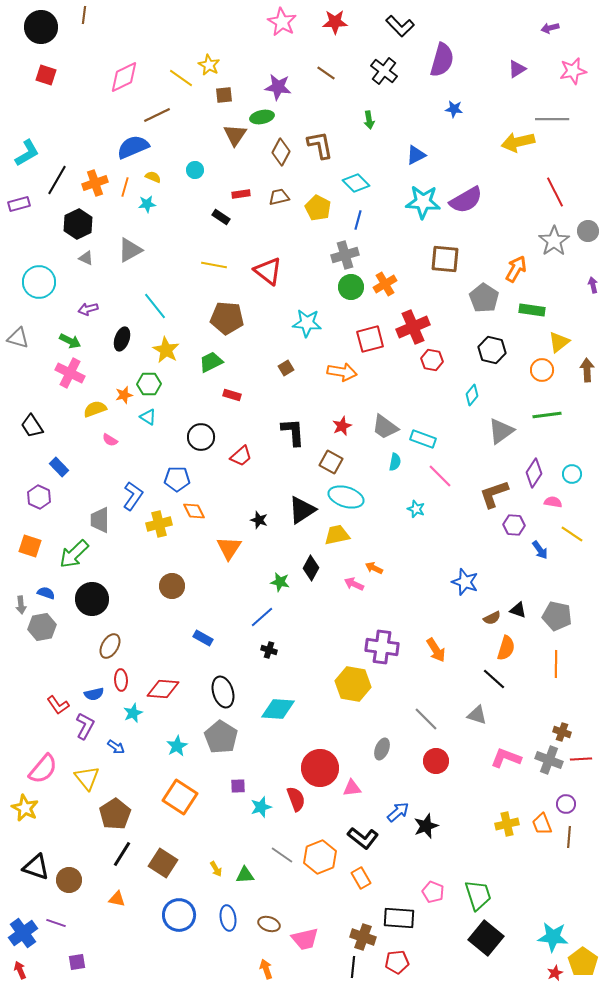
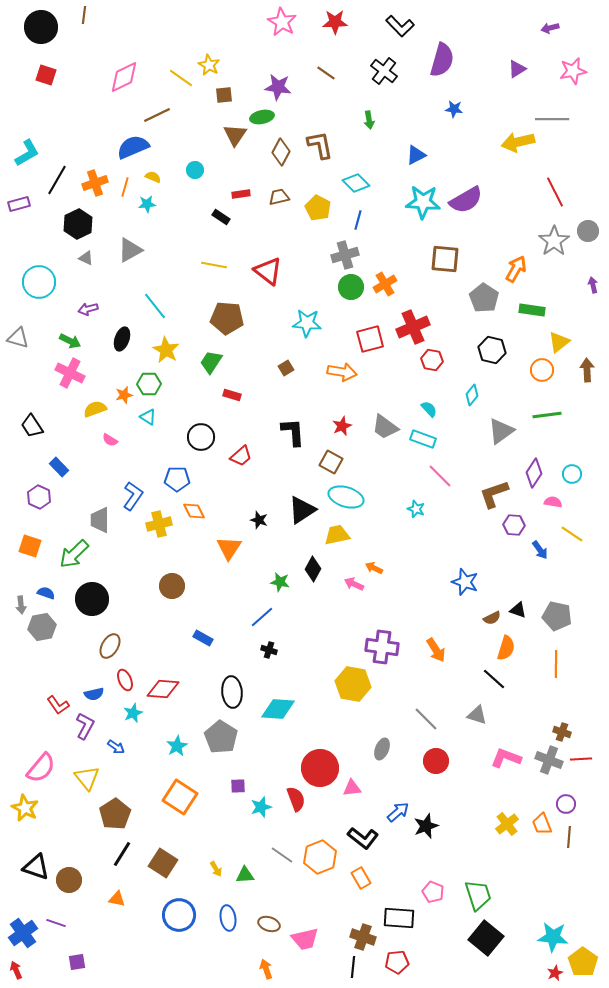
green trapezoid at (211, 362): rotated 30 degrees counterclockwise
cyan semicircle at (395, 462): moved 34 px right, 53 px up; rotated 54 degrees counterclockwise
black diamond at (311, 568): moved 2 px right, 1 px down
red ellipse at (121, 680): moved 4 px right; rotated 20 degrees counterclockwise
black ellipse at (223, 692): moved 9 px right; rotated 12 degrees clockwise
pink semicircle at (43, 769): moved 2 px left, 1 px up
yellow cross at (507, 824): rotated 25 degrees counterclockwise
red arrow at (20, 970): moved 4 px left
